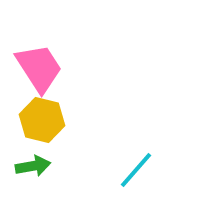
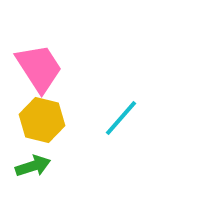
green arrow: rotated 8 degrees counterclockwise
cyan line: moved 15 px left, 52 px up
